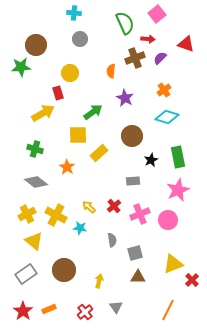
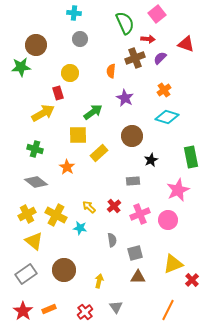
green rectangle at (178, 157): moved 13 px right
